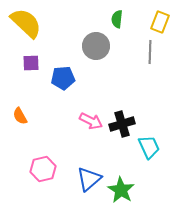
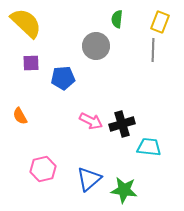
gray line: moved 3 px right, 2 px up
cyan trapezoid: rotated 60 degrees counterclockwise
green star: moved 3 px right; rotated 24 degrees counterclockwise
